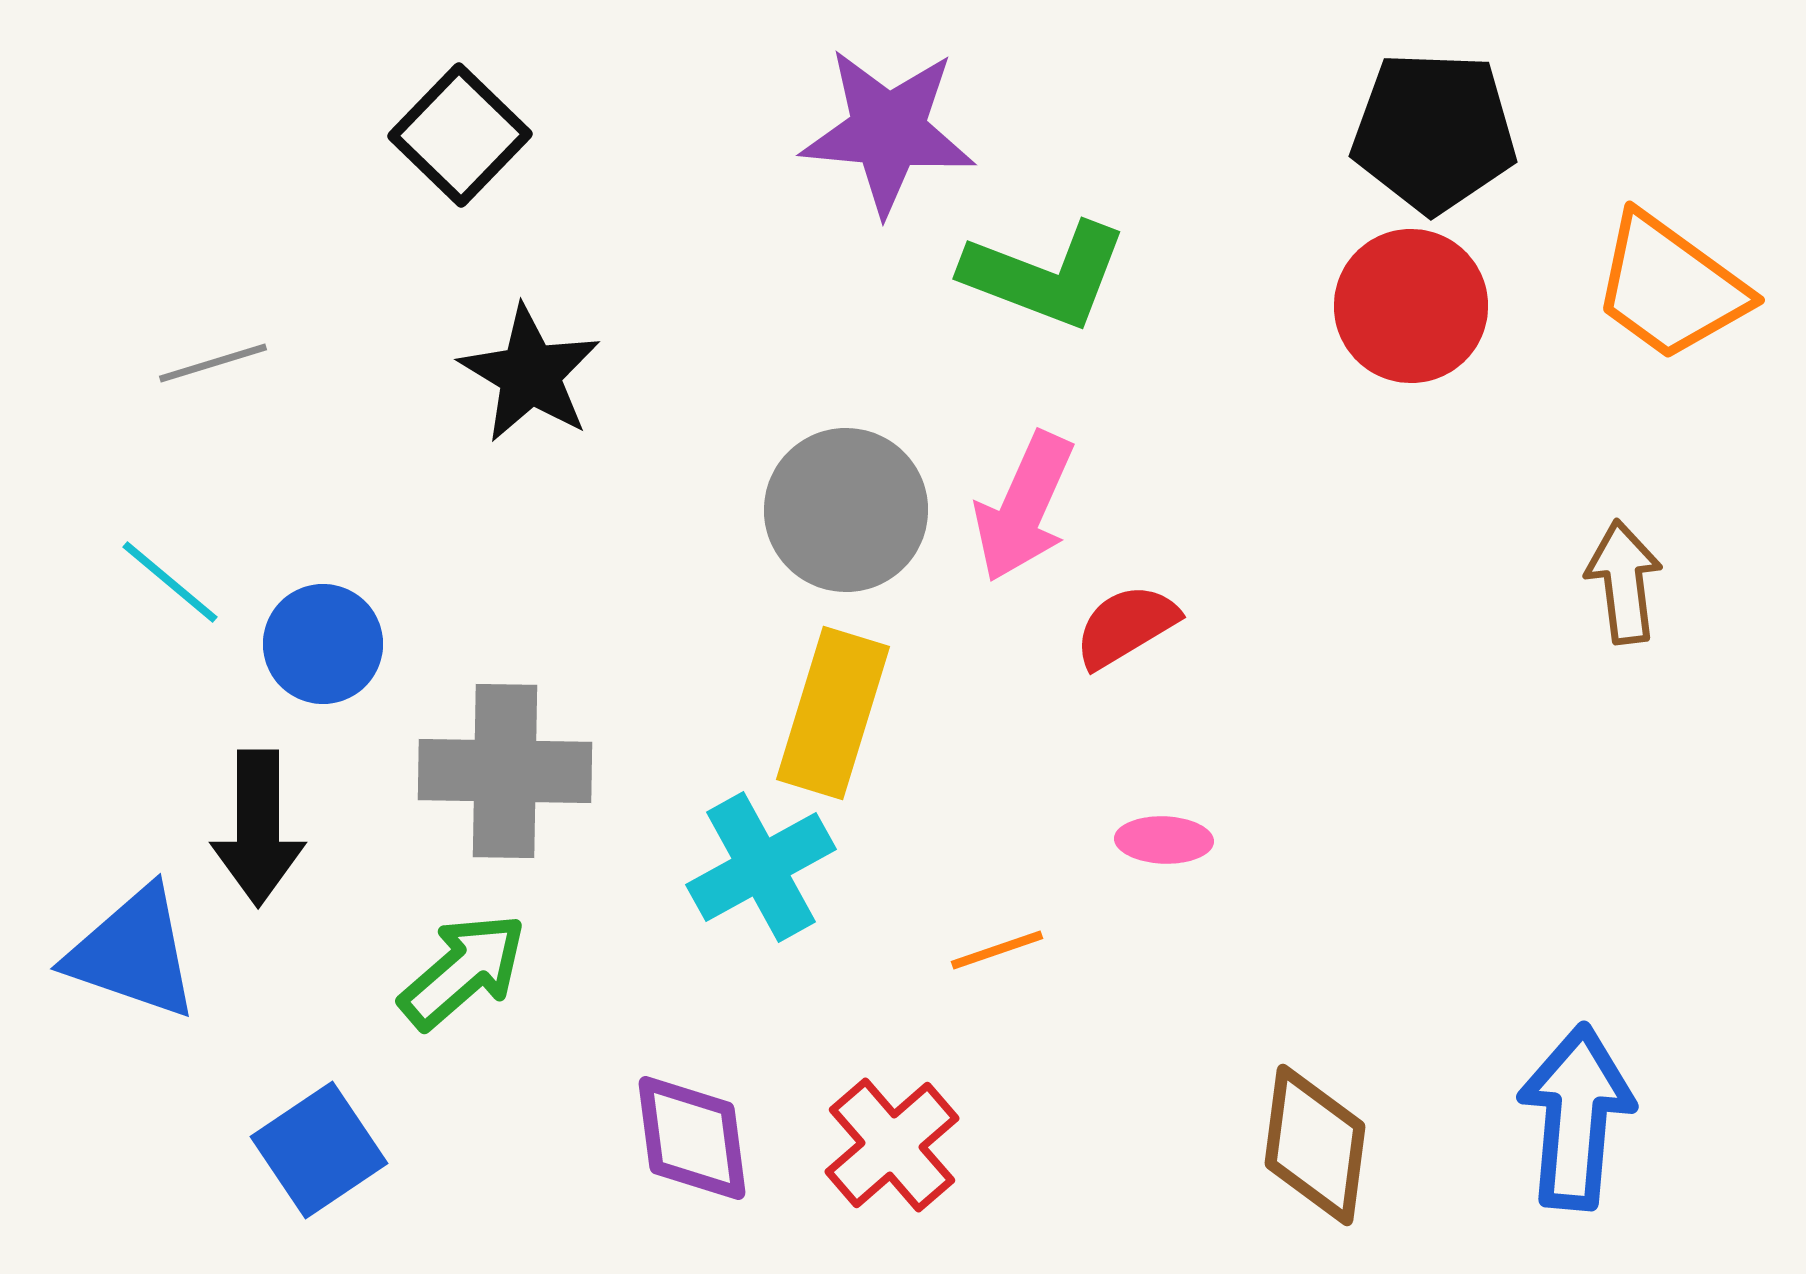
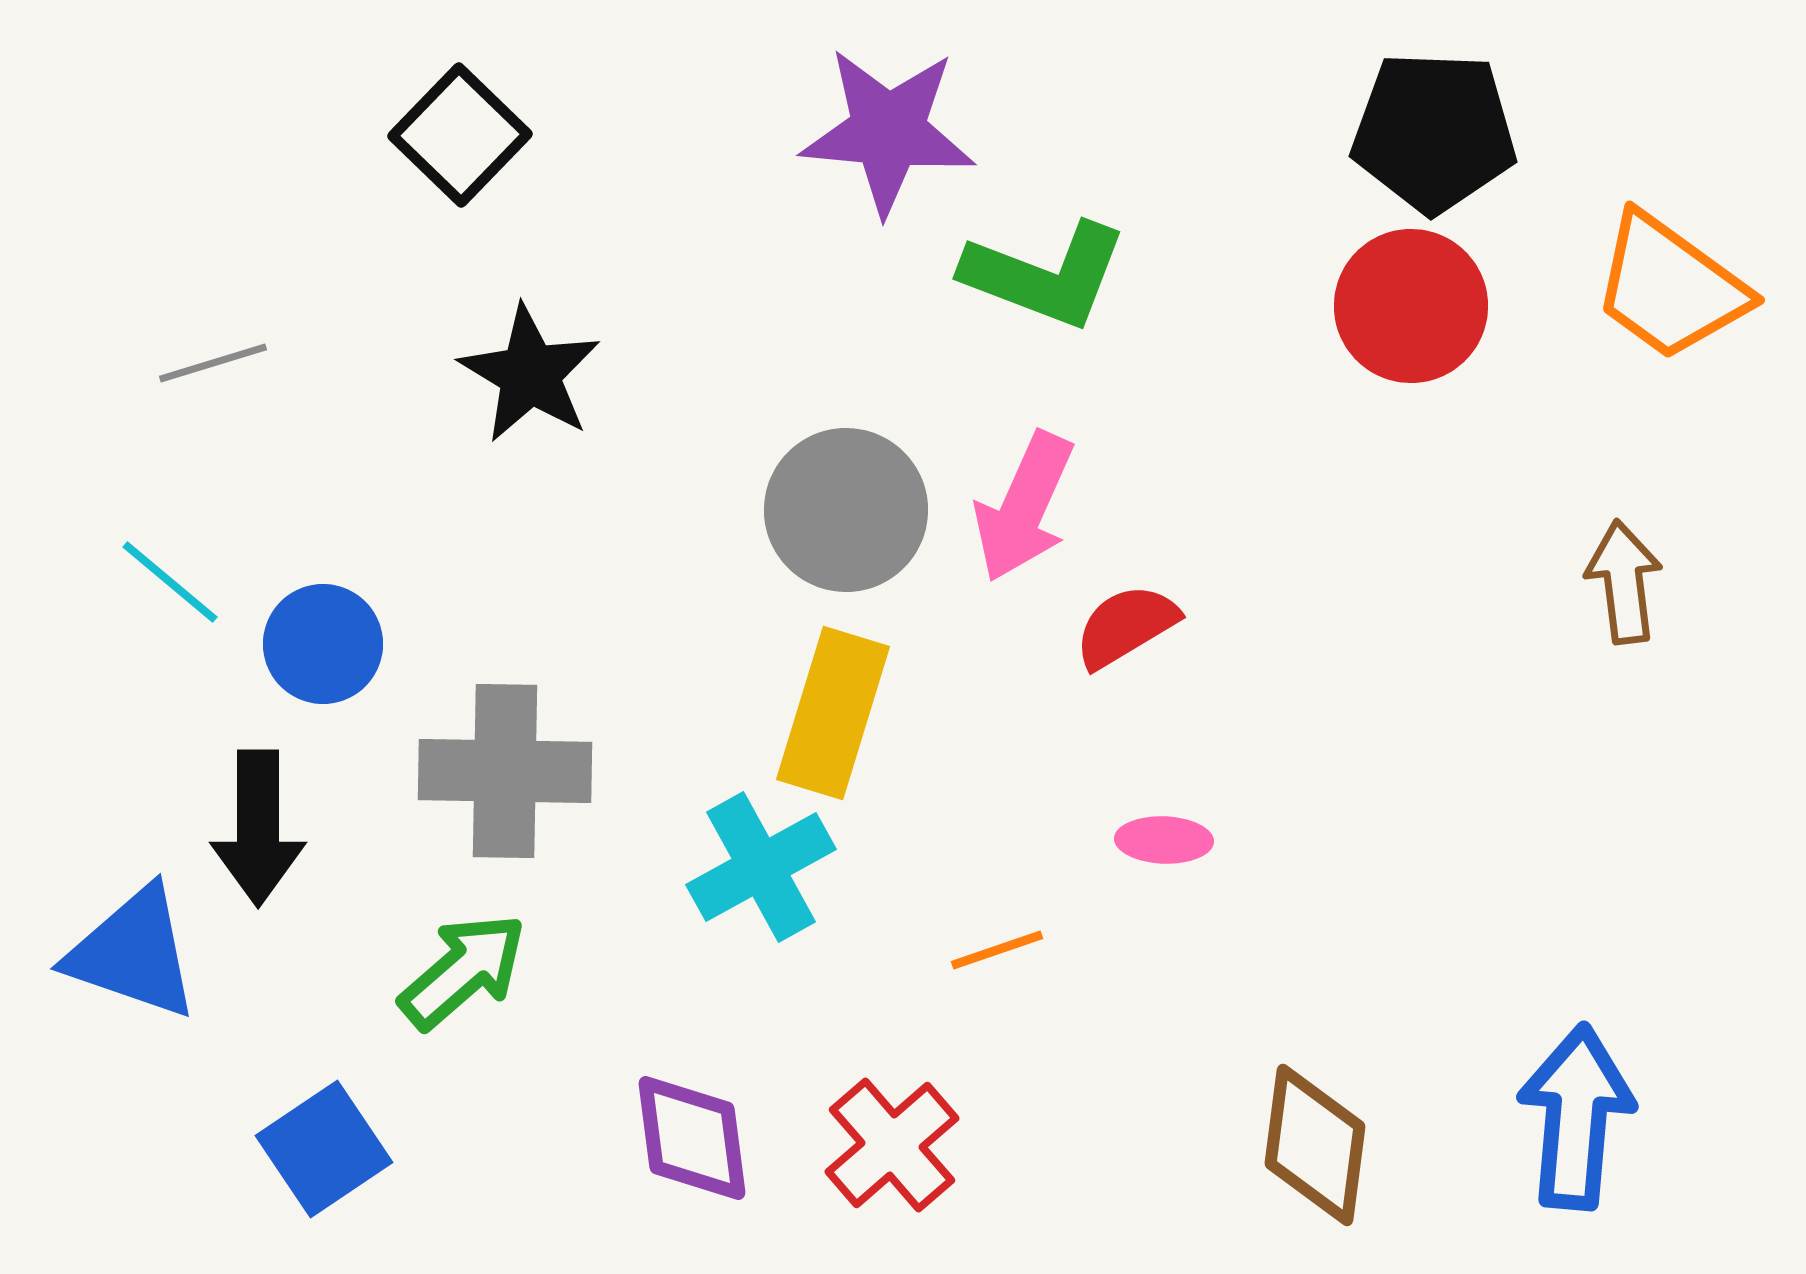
blue square: moved 5 px right, 1 px up
